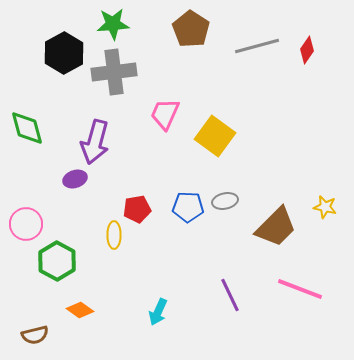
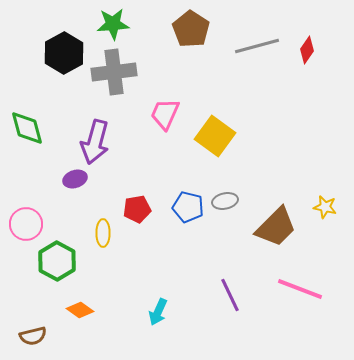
blue pentagon: rotated 12 degrees clockwise
yellow ellipse: moved 11 px left, 2 px up
brown semicircle: moved 2 px left, 1 px down
